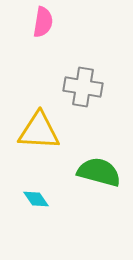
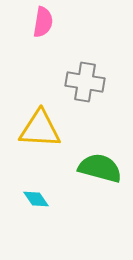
gray cross: moved 2 px right, 5 px up
yellow triangle: moved 1 px right, 2 px up
green semicircle: moved 1 px right, 4 px up
